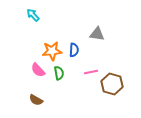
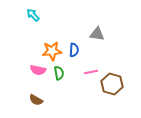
pink semicircle: rotated 35 degrees counterclockwise
